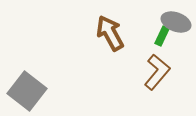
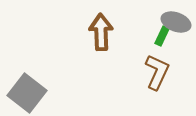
brown arrow: moved 9 px left, 1 px up; rotated 27 degrees clockwise
brown L-shape: rotated 15 degrees counterclockwise
gray square: moved 2 px down
